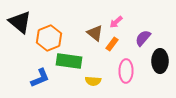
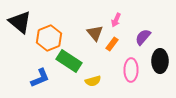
pink arrow: moved 2 px up; rotated 24 degrees counterclockwise
brown triangle: rotated 12 degrees clockwise
purple semicircle: moved 1 px up
green rectangle: rotated 25 degrees clockwise
pink ellipse: moved 5 px right, 1 px up
yellow semicircle: rotated 21 degrees counterclockwise
